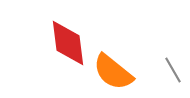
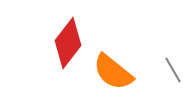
red diamond: rotated 45 degrees clockwise
